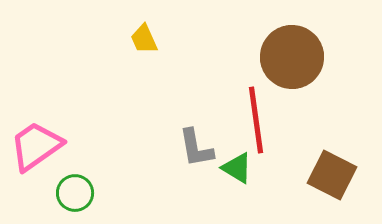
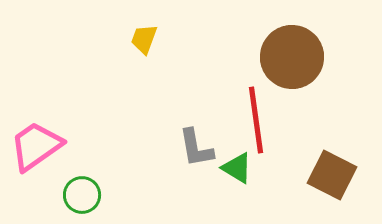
yellow trapezoid: rotated 44 degrees clockwise
green circle: moved 7 px right, 2 px down
